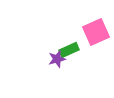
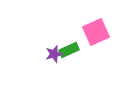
purple star: moved 3 px left, 5 px up
